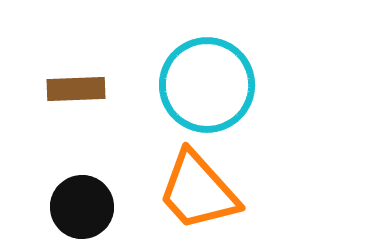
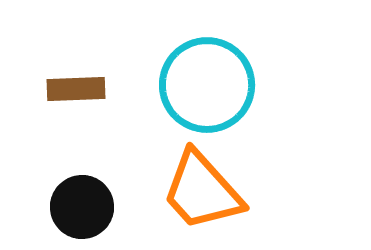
orange trapezoid: moved 4 px right
